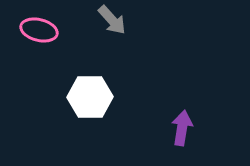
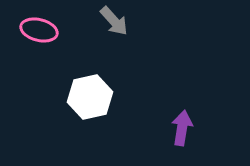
gray arrow: moved 2 px right, 1 px down
white hexagon: rotated 12 degrees counterclockwise
